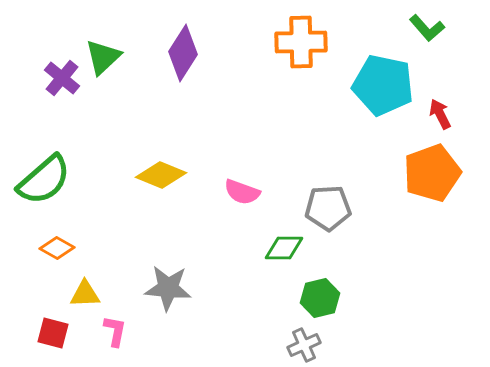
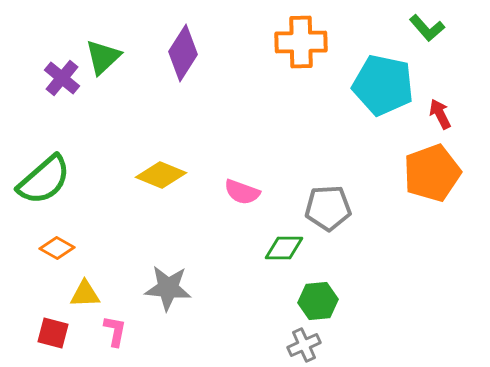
green hexagon: moved 2 px left, 3 px down; rotated 9 degrees clockwise
